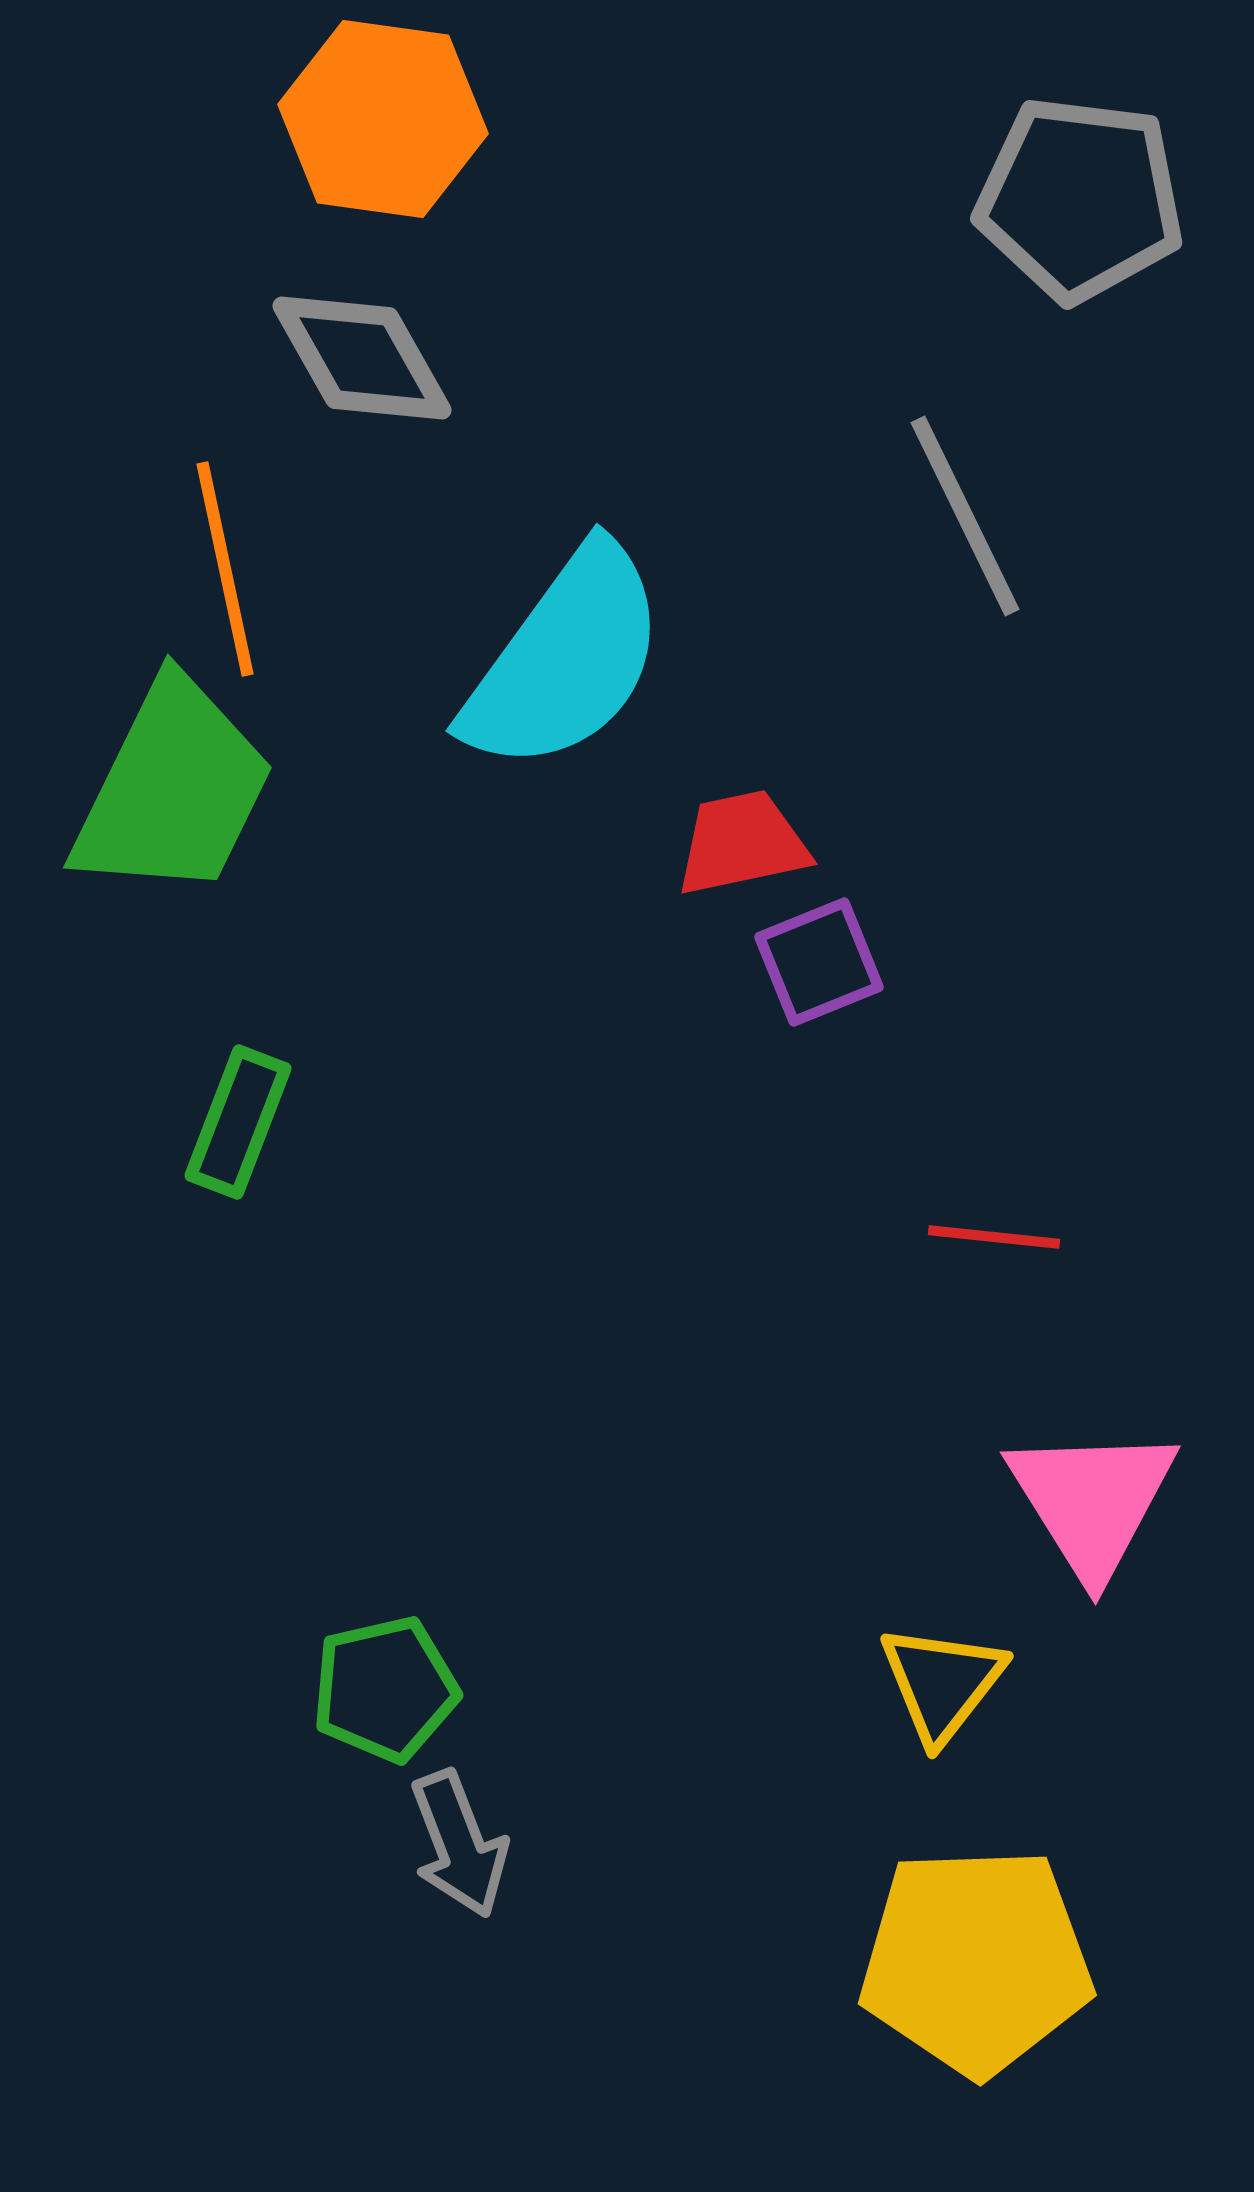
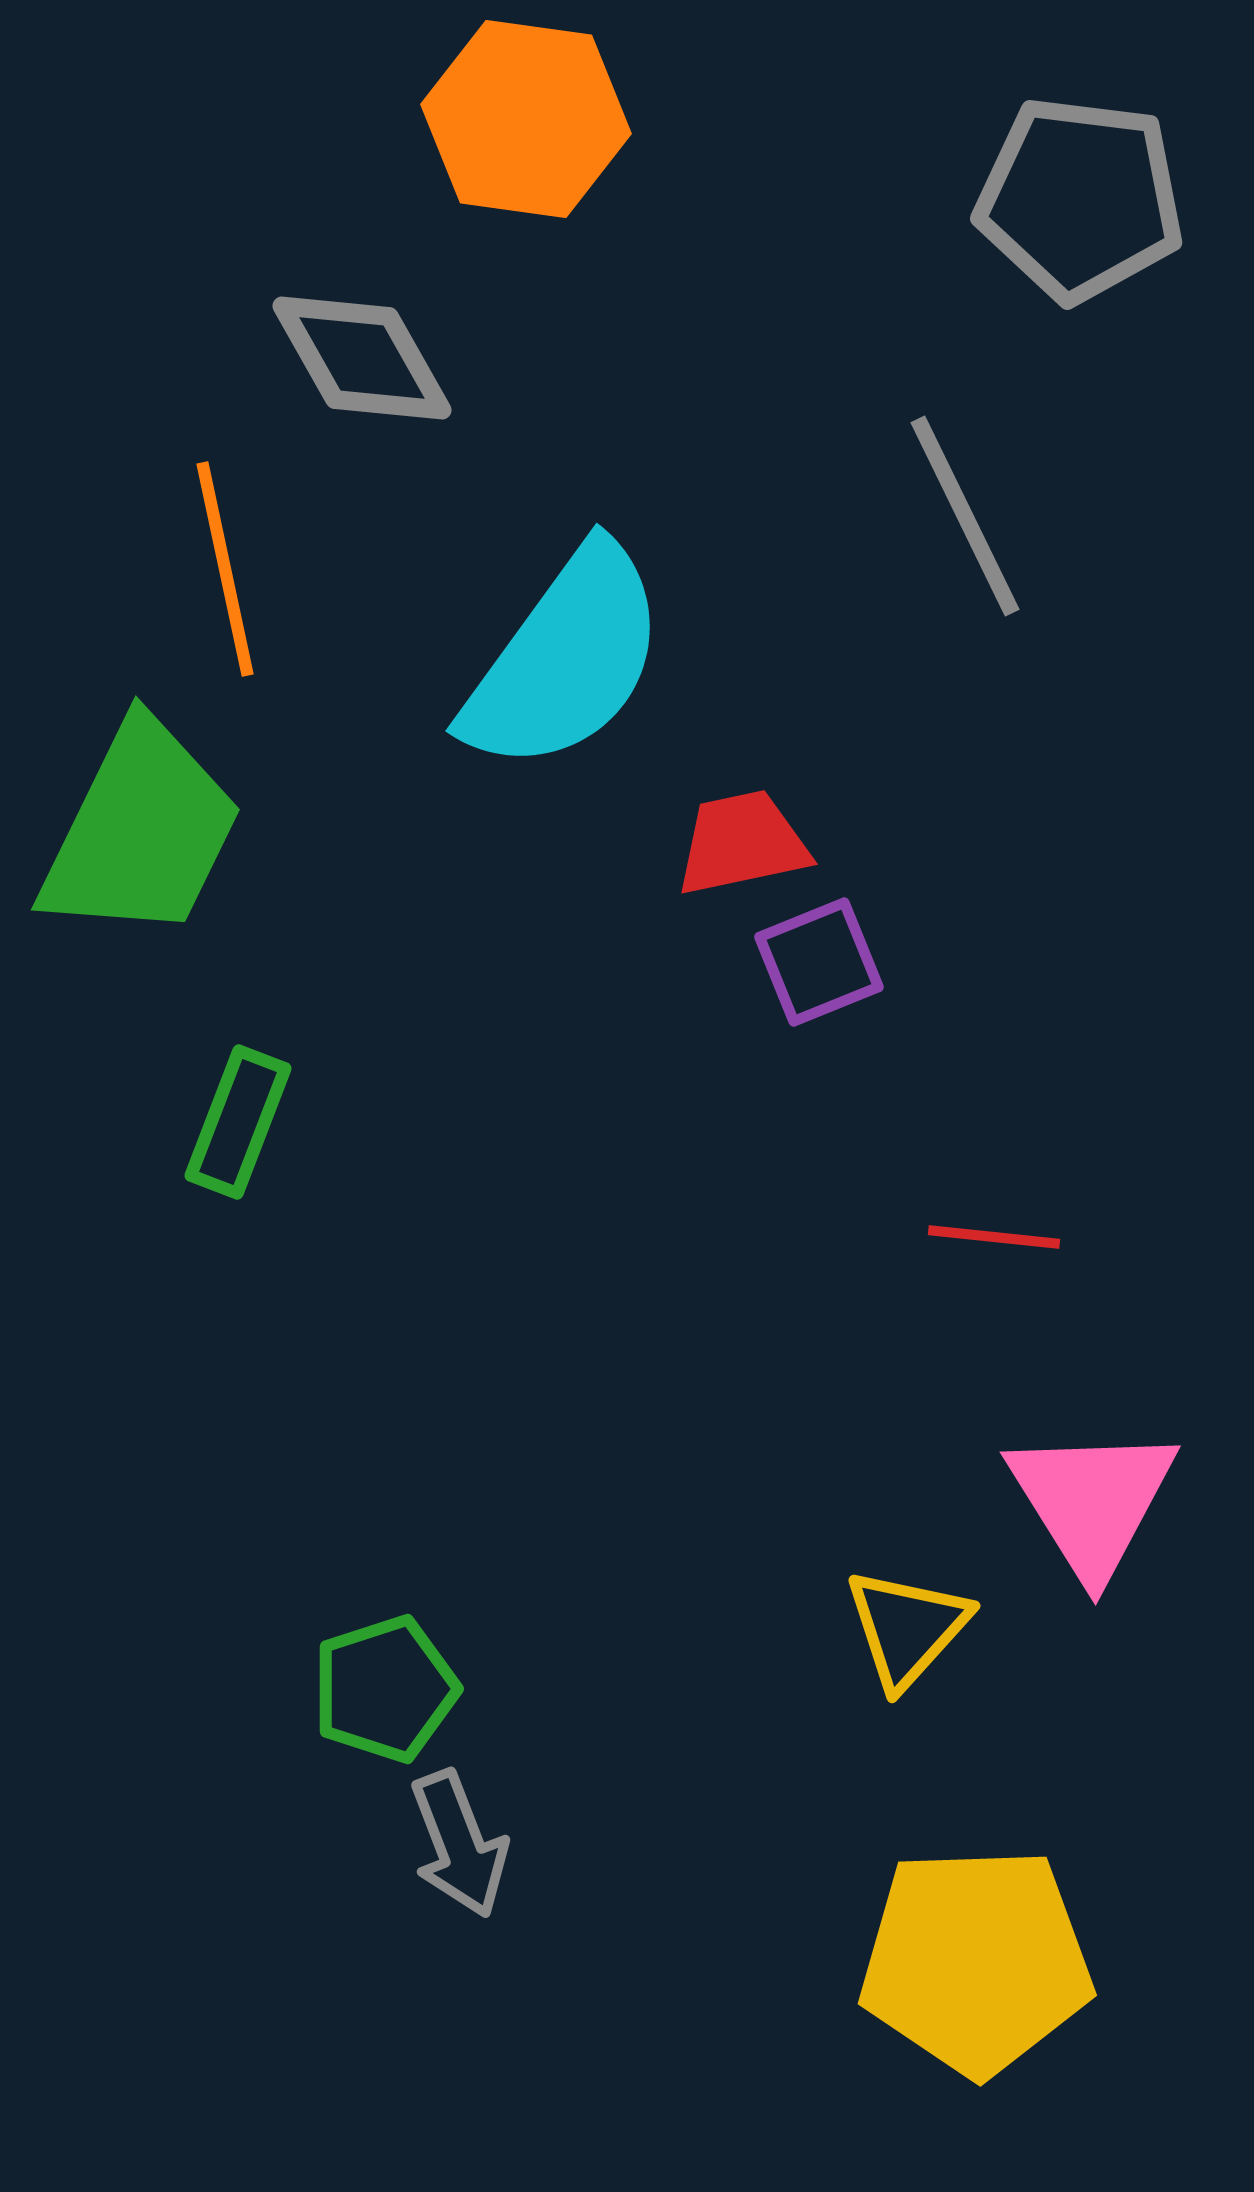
orange hexagon: moved 143 px right
green trapezoid: moved 32 px left, 42 px down
yellow triangle: moved 35 px left, 55 px up; rotated 4 degrees clockwise
green pentagon: rotated 5 degrees counterclockwise
